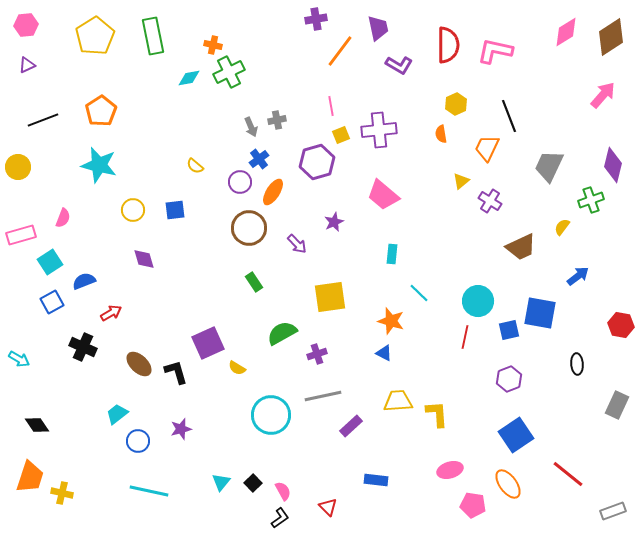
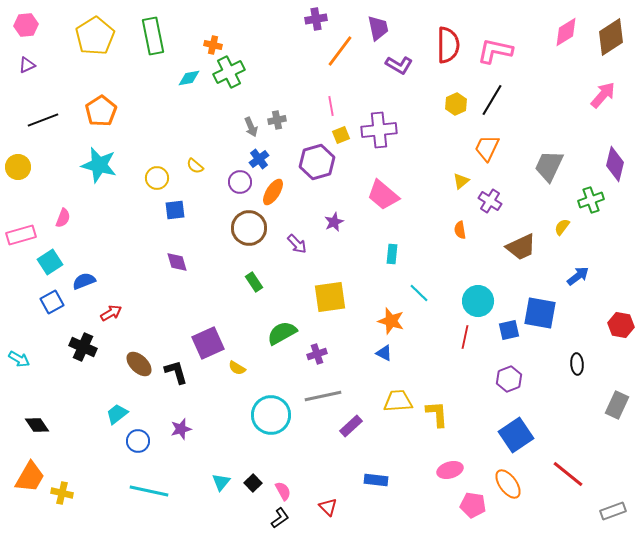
black line at (509, 116): moved 17 px left, 16 px up; rotated 52 degrees clockwise
orange semicircle at (441, 134): moved 19 px right, 96 px down
purple diamond at (613, 165): moved 2 px right, 1 px up
yellow circle at (133, 210): moved 24 px right, 32 px up
purple diamond at (144, 259): moved 33 px right, 3 px down
orange trapezoid at (30, 477): rotated 12 degrees clockwise
